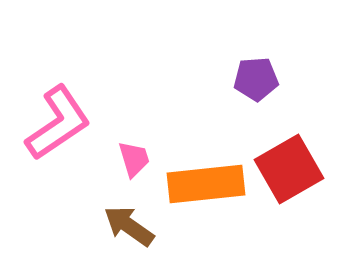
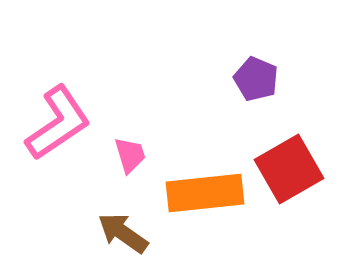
purple pentagon: rotated 27 degrees clockwise
pink trapezoid: moved 4 px left, 4 px up
orange rectangle: moved 1 px left, 9 px down
brown arrow: moved 6 px left, 7 px down
